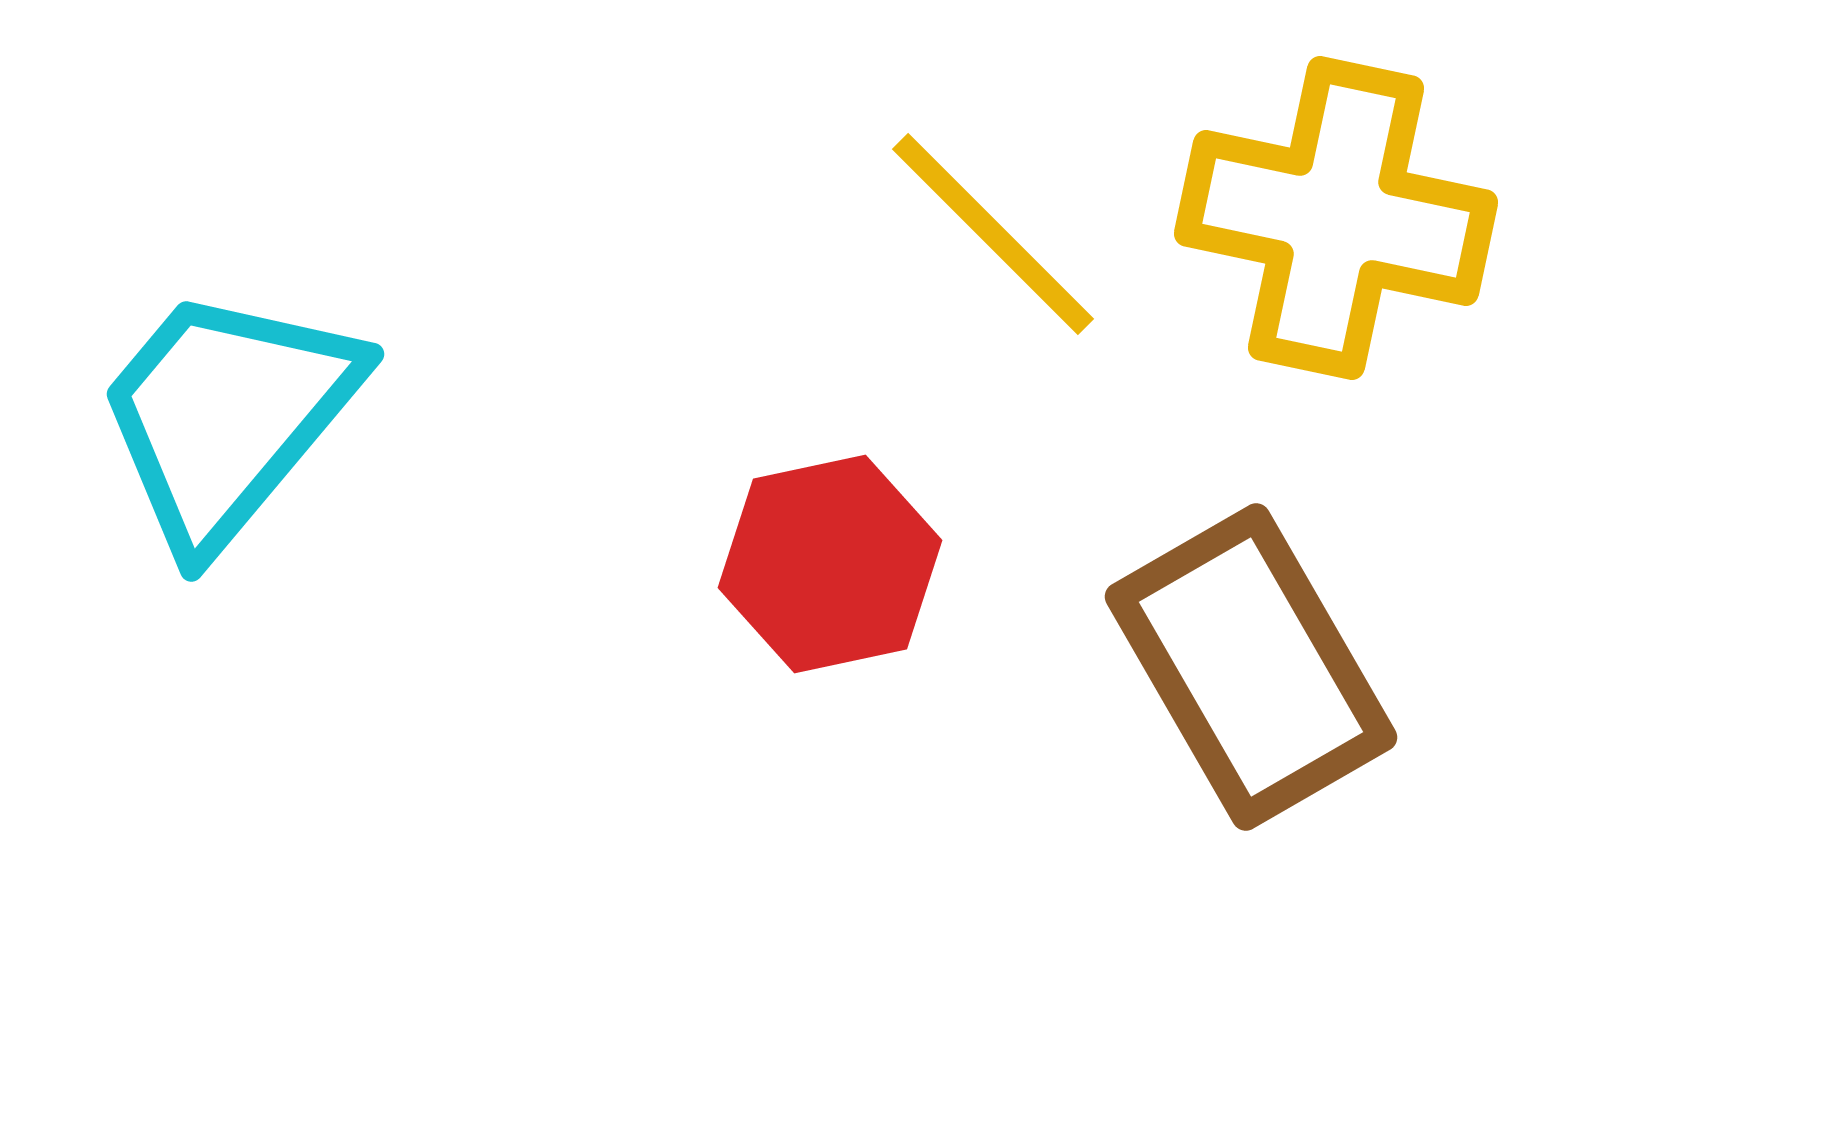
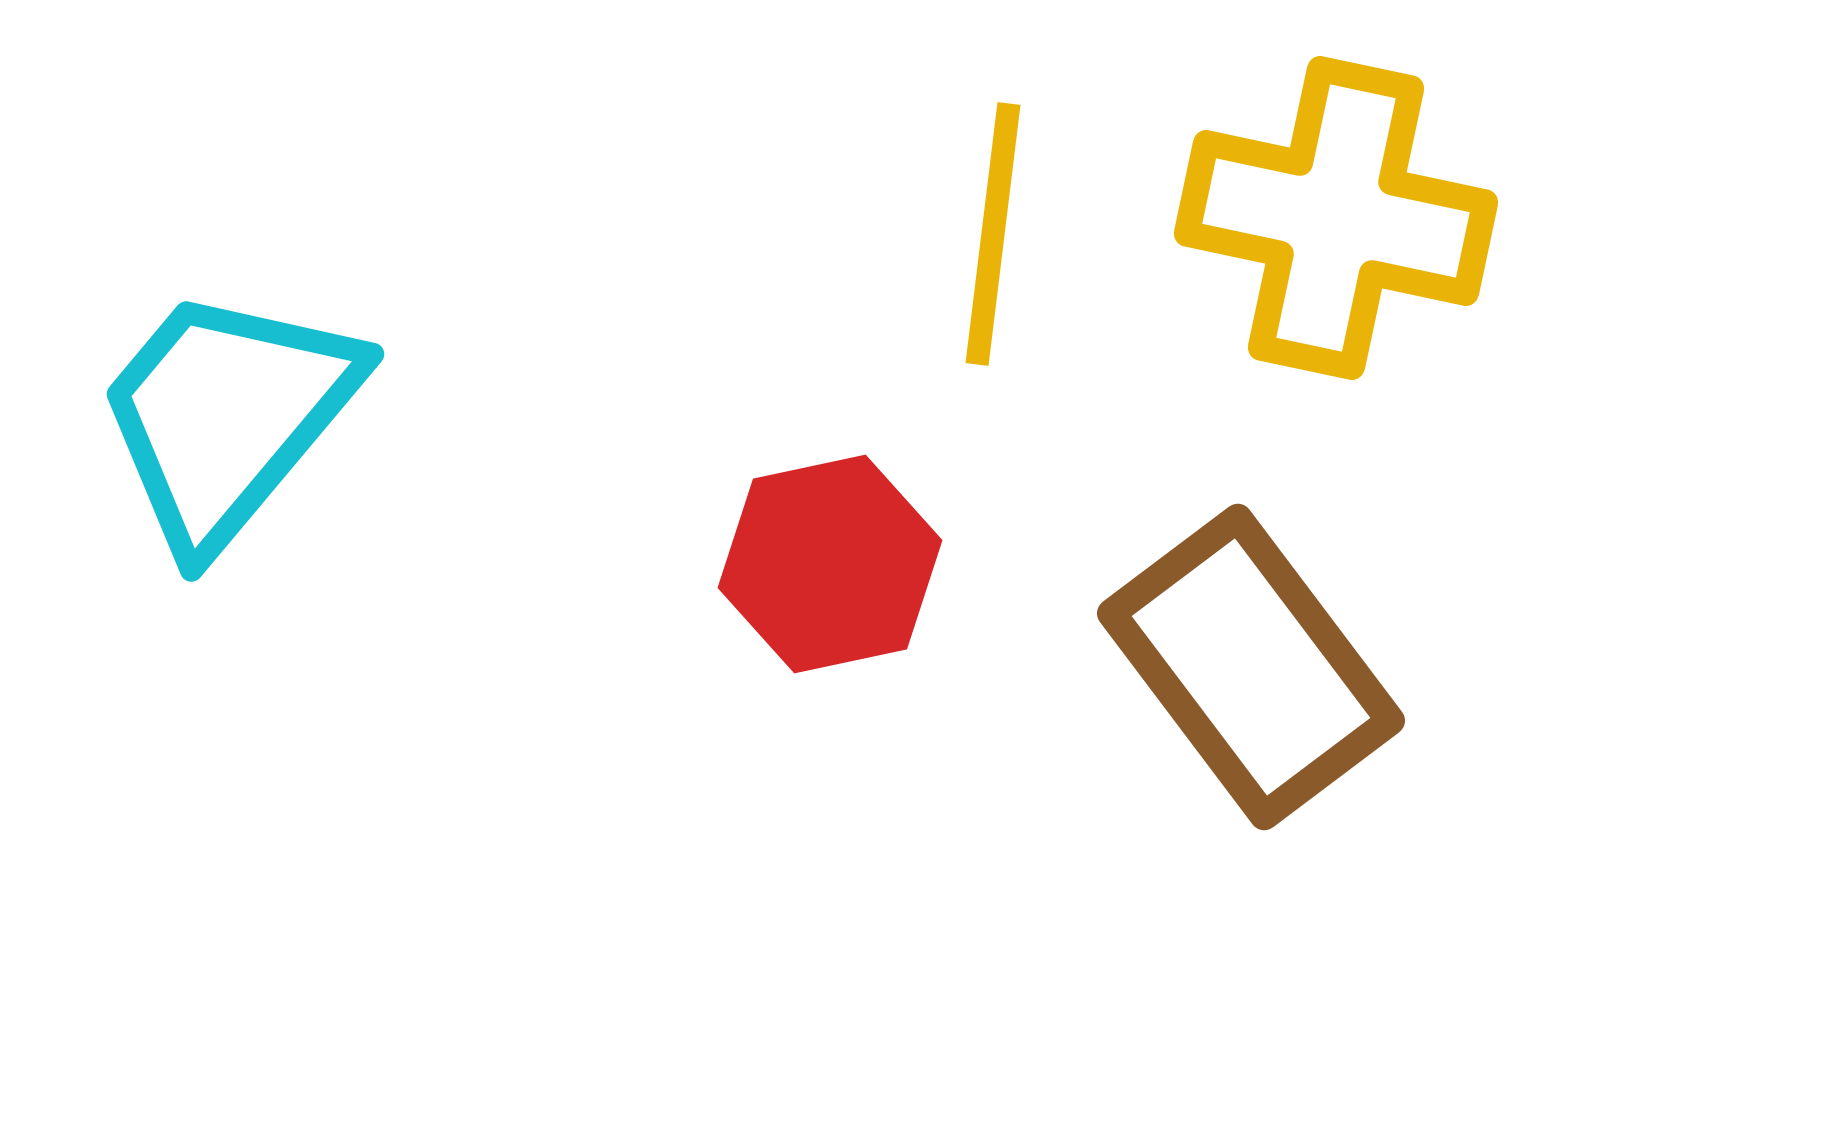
yellow line: rotated 52 degrees clockwise
brown rectangle: rotated 7 degrees counterclockwise
